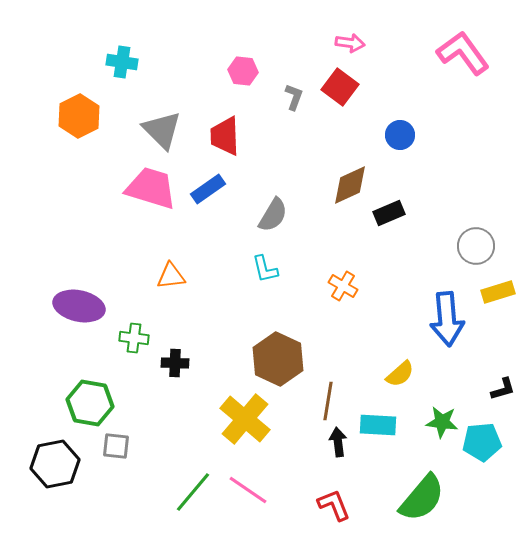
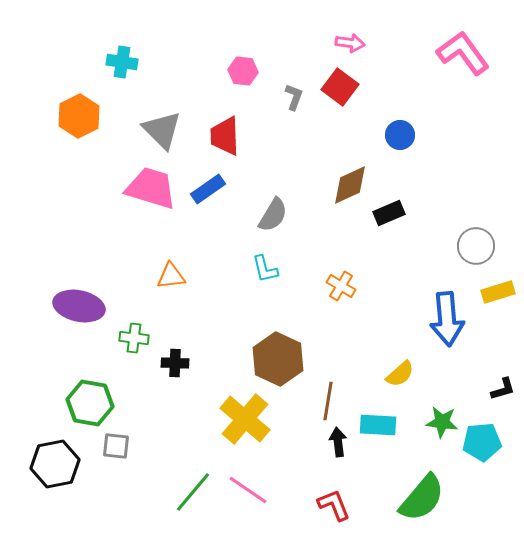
orange cross: moved 2 px left
